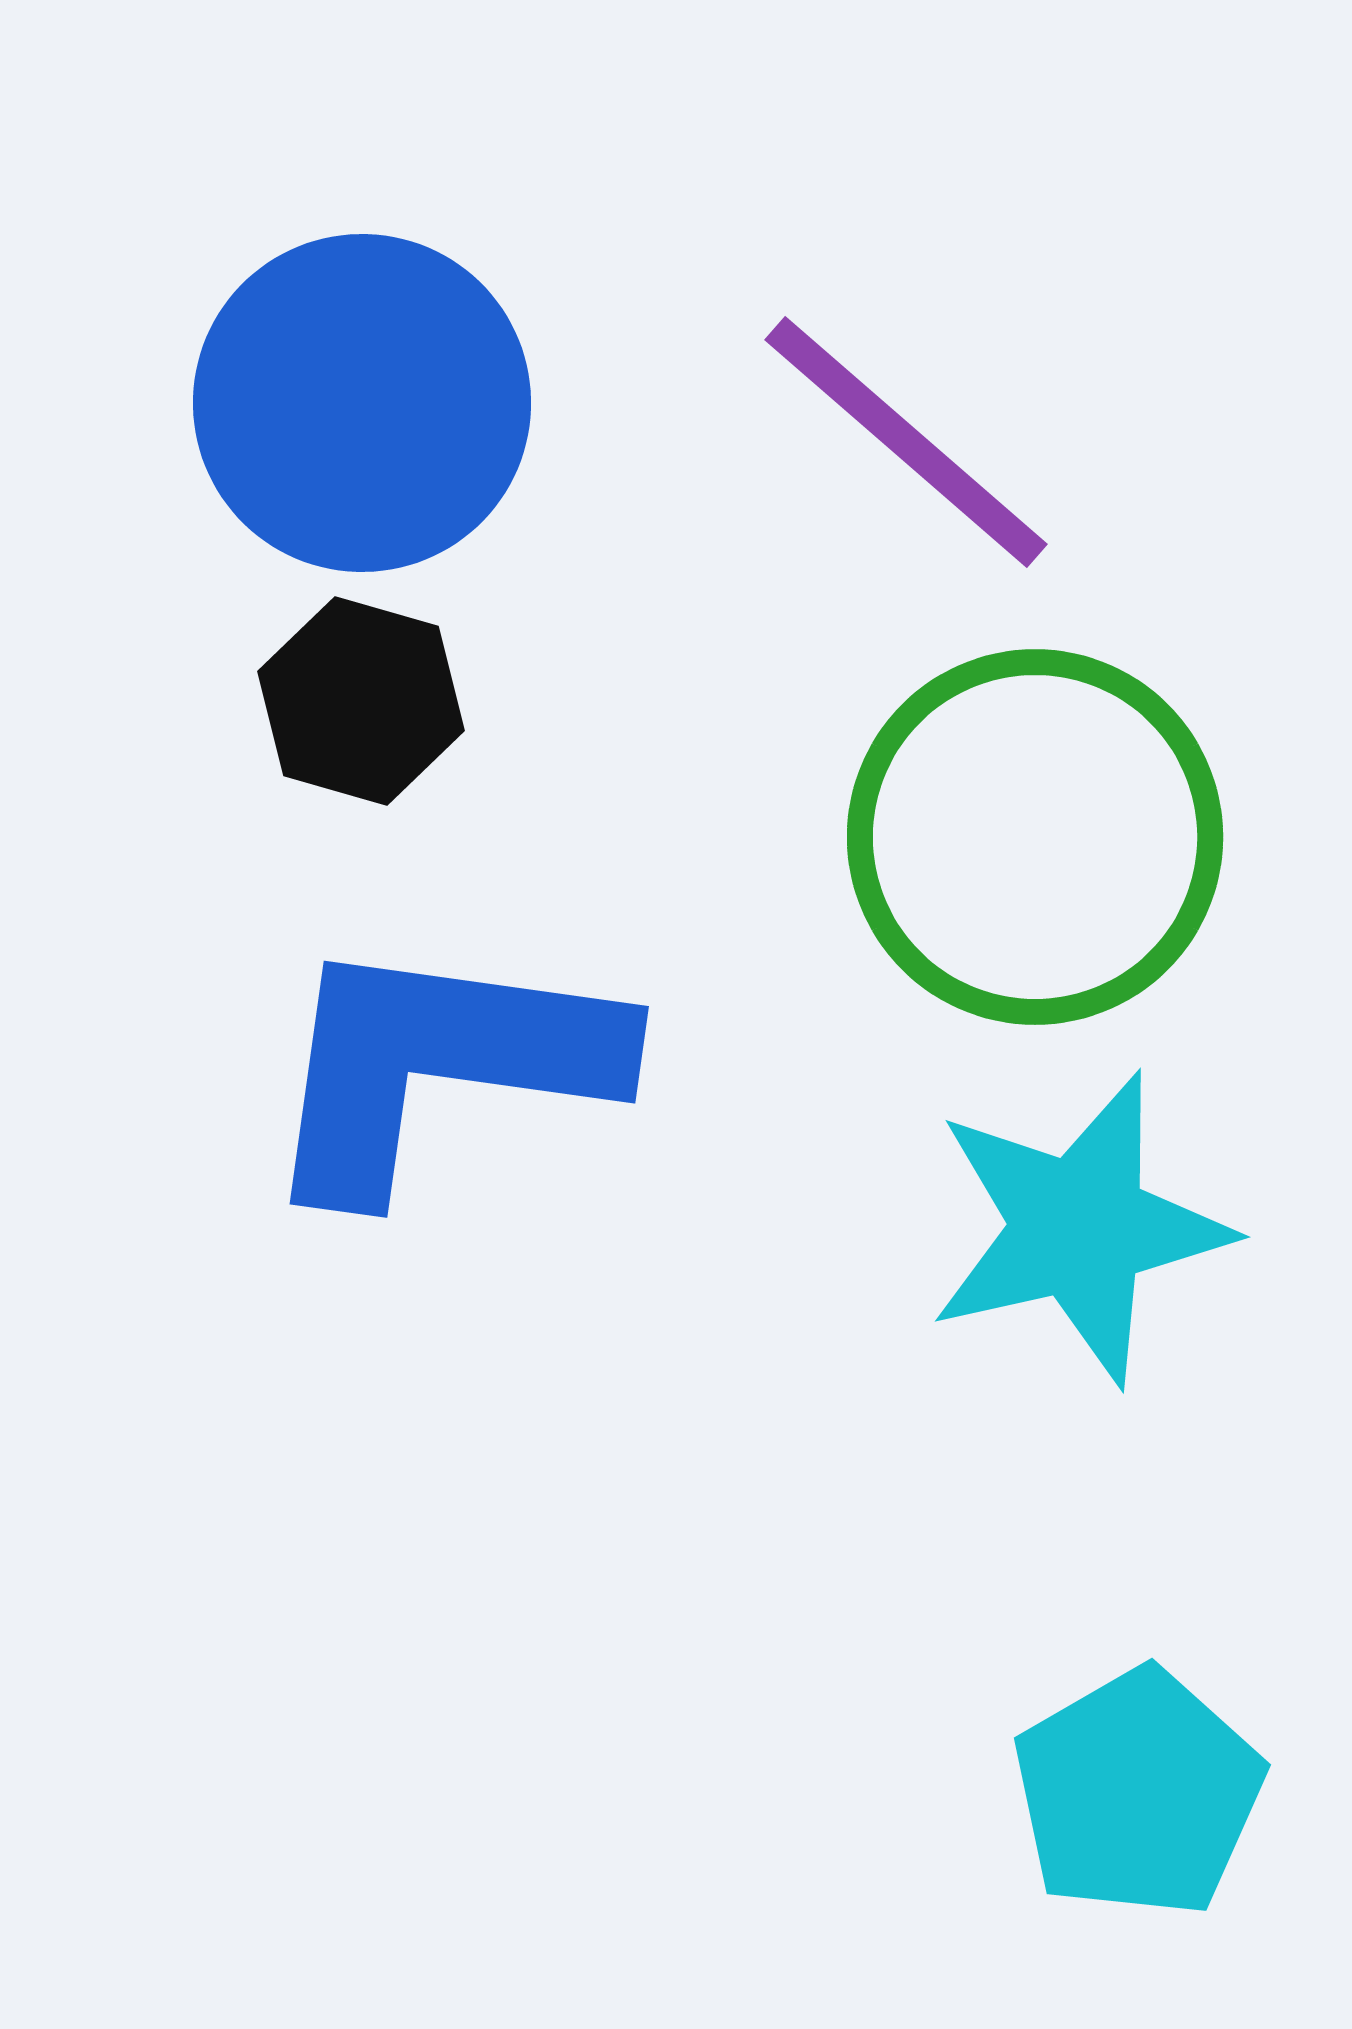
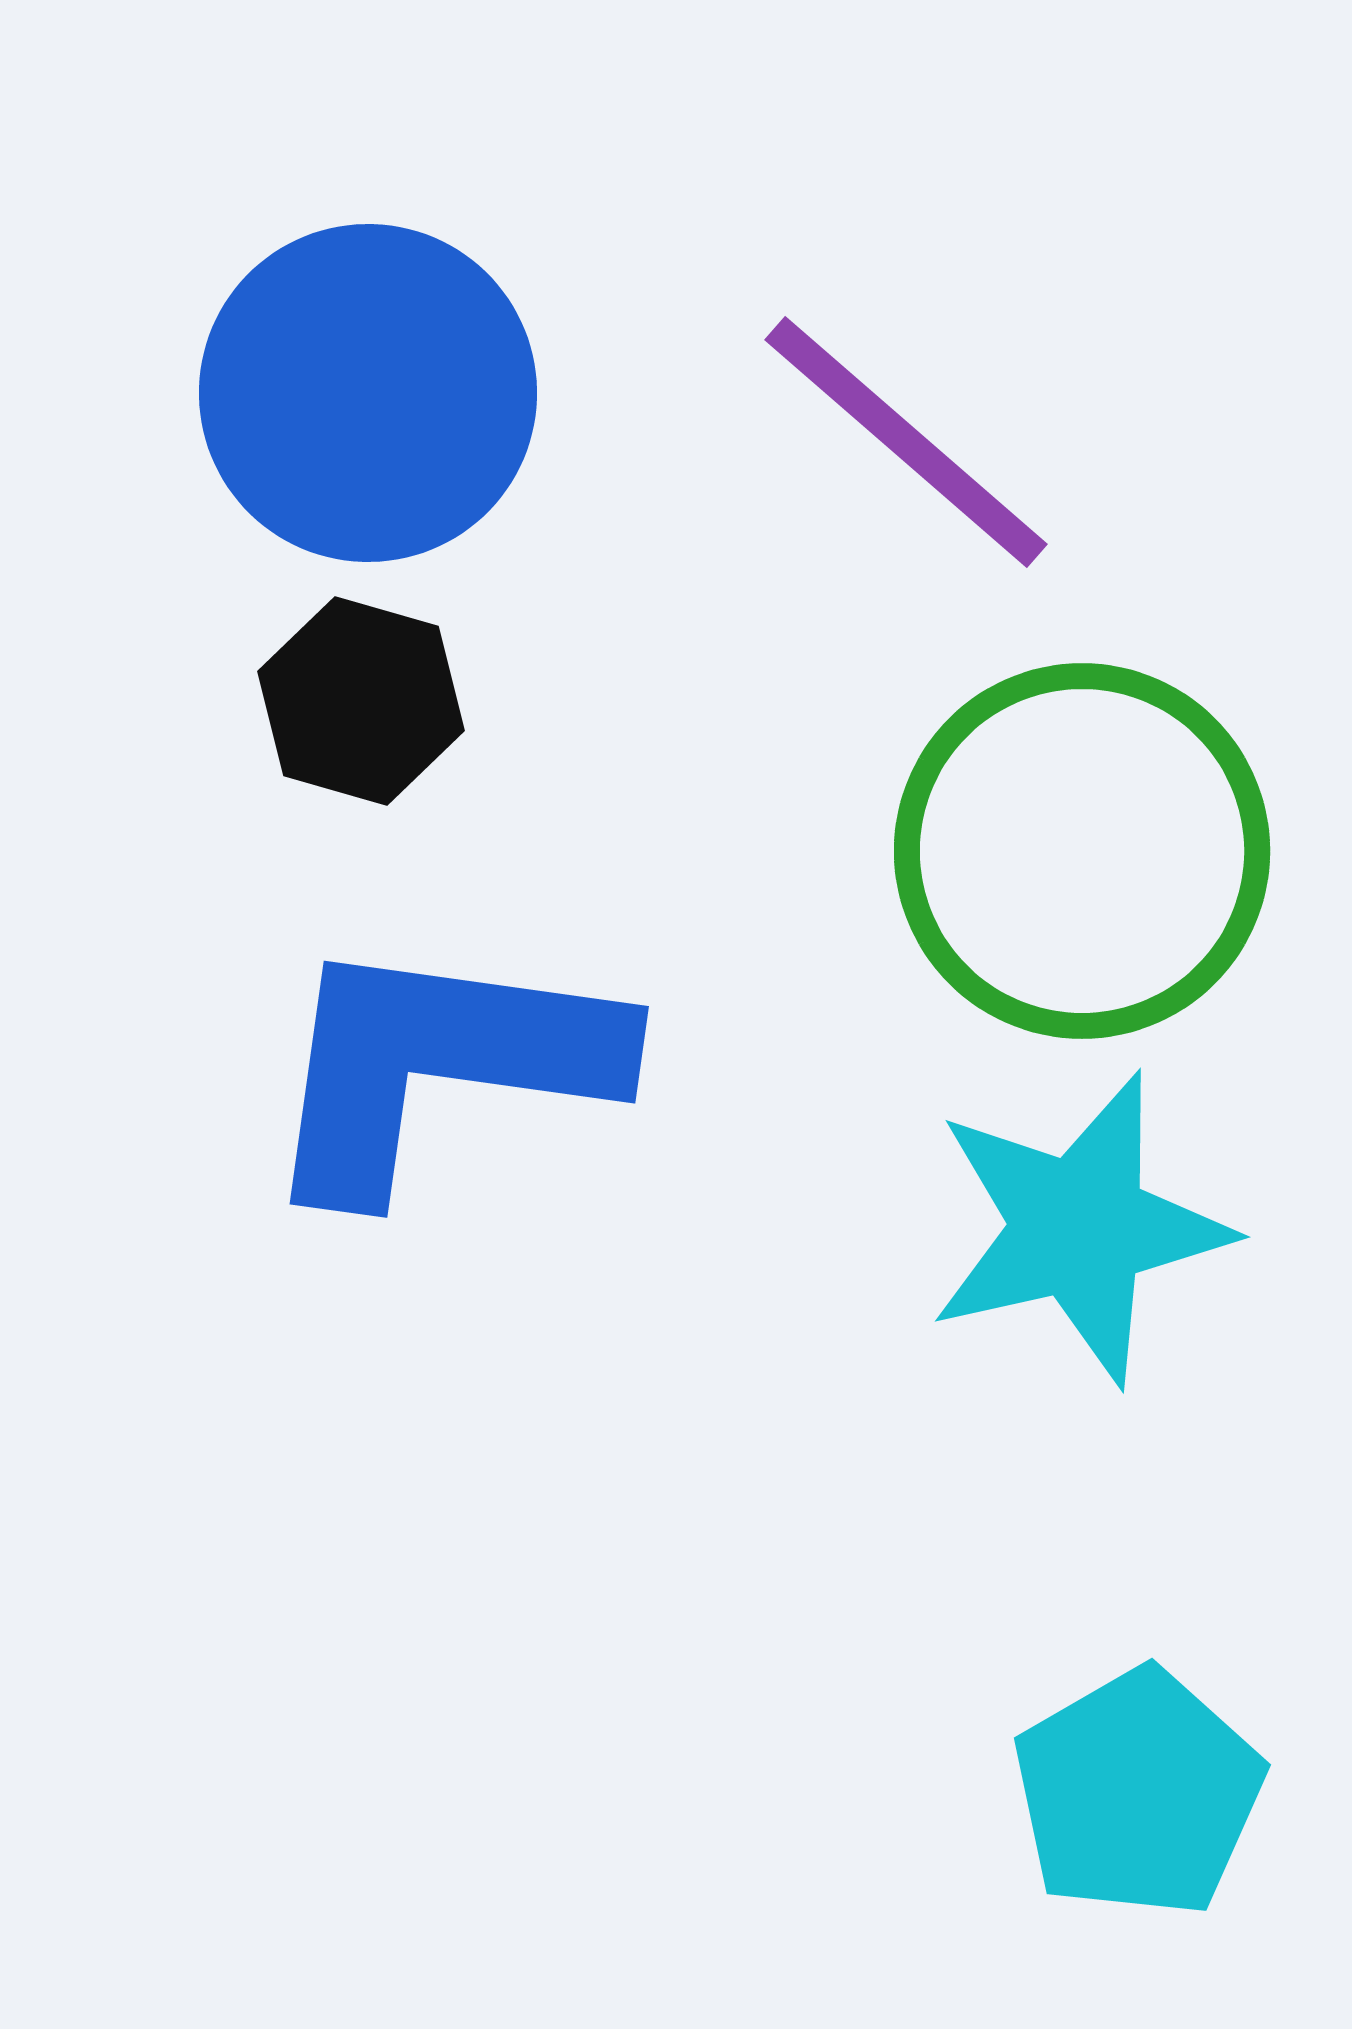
blue circle: moved 6 px right, 10 px up
green circle: moved 47 px right, 14 px down
